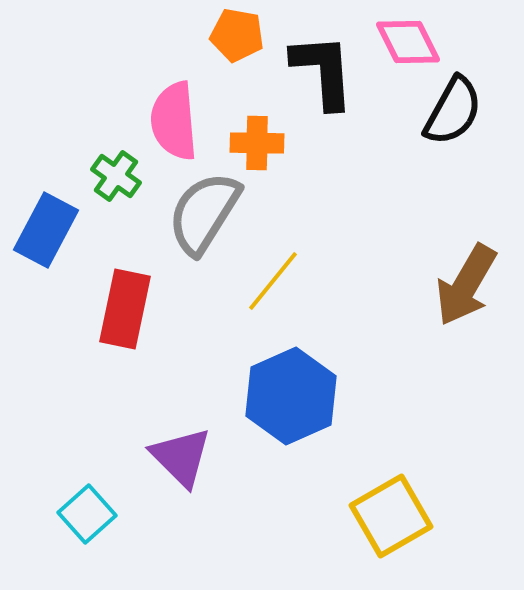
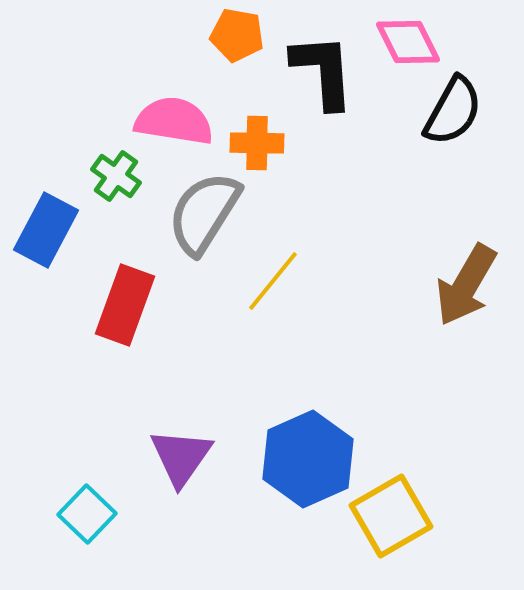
pink semicircle: rotated 104 degrees clockwise
red rectangle: moved 4 px up; rotated 8 degrees clockwise
blue hexagon: moved 17 px right, 63 px down
purple triangle: rotated 20 degrees clockwise
cyan square: rotated 4 degrees counterclockwise
